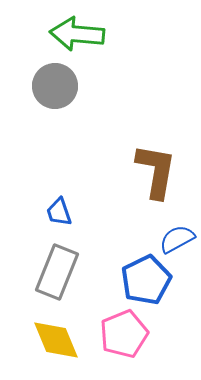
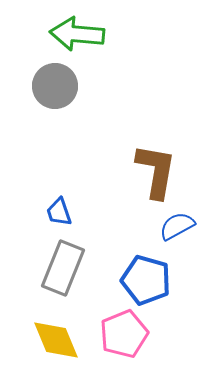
blue semicircle: moved 13 px up
gray rectangle: moved 6 px right, 4 px up
blue pentagon: rotated 30 degrees counterclockwise
